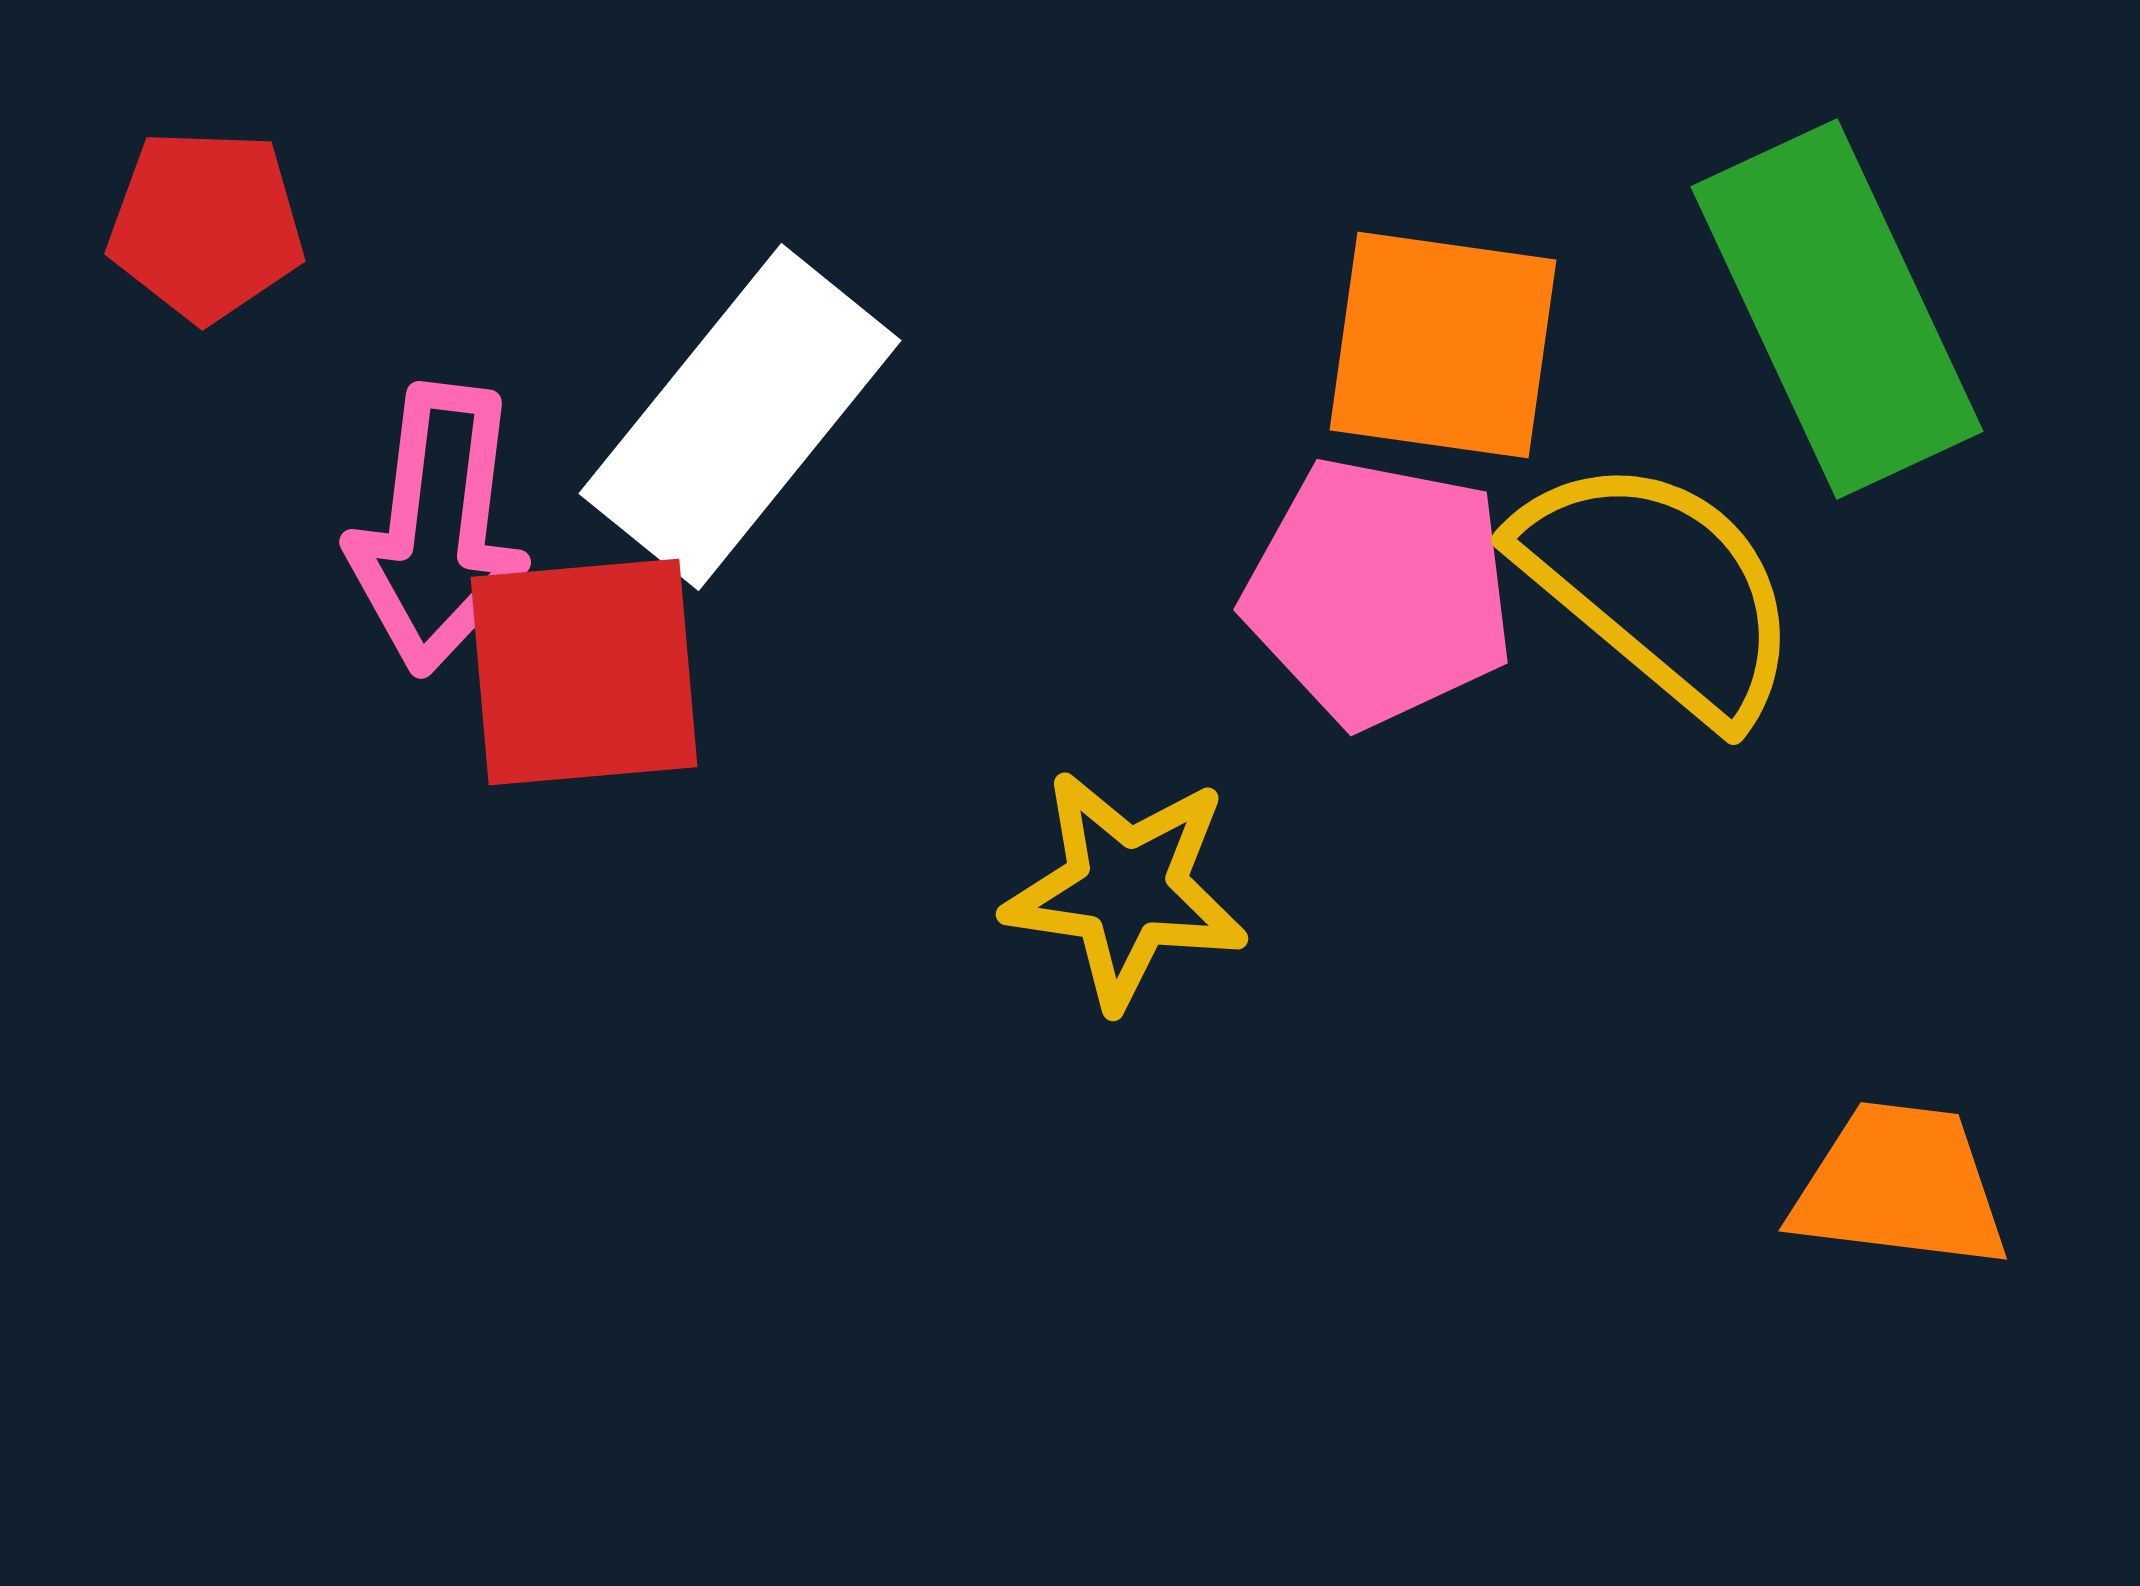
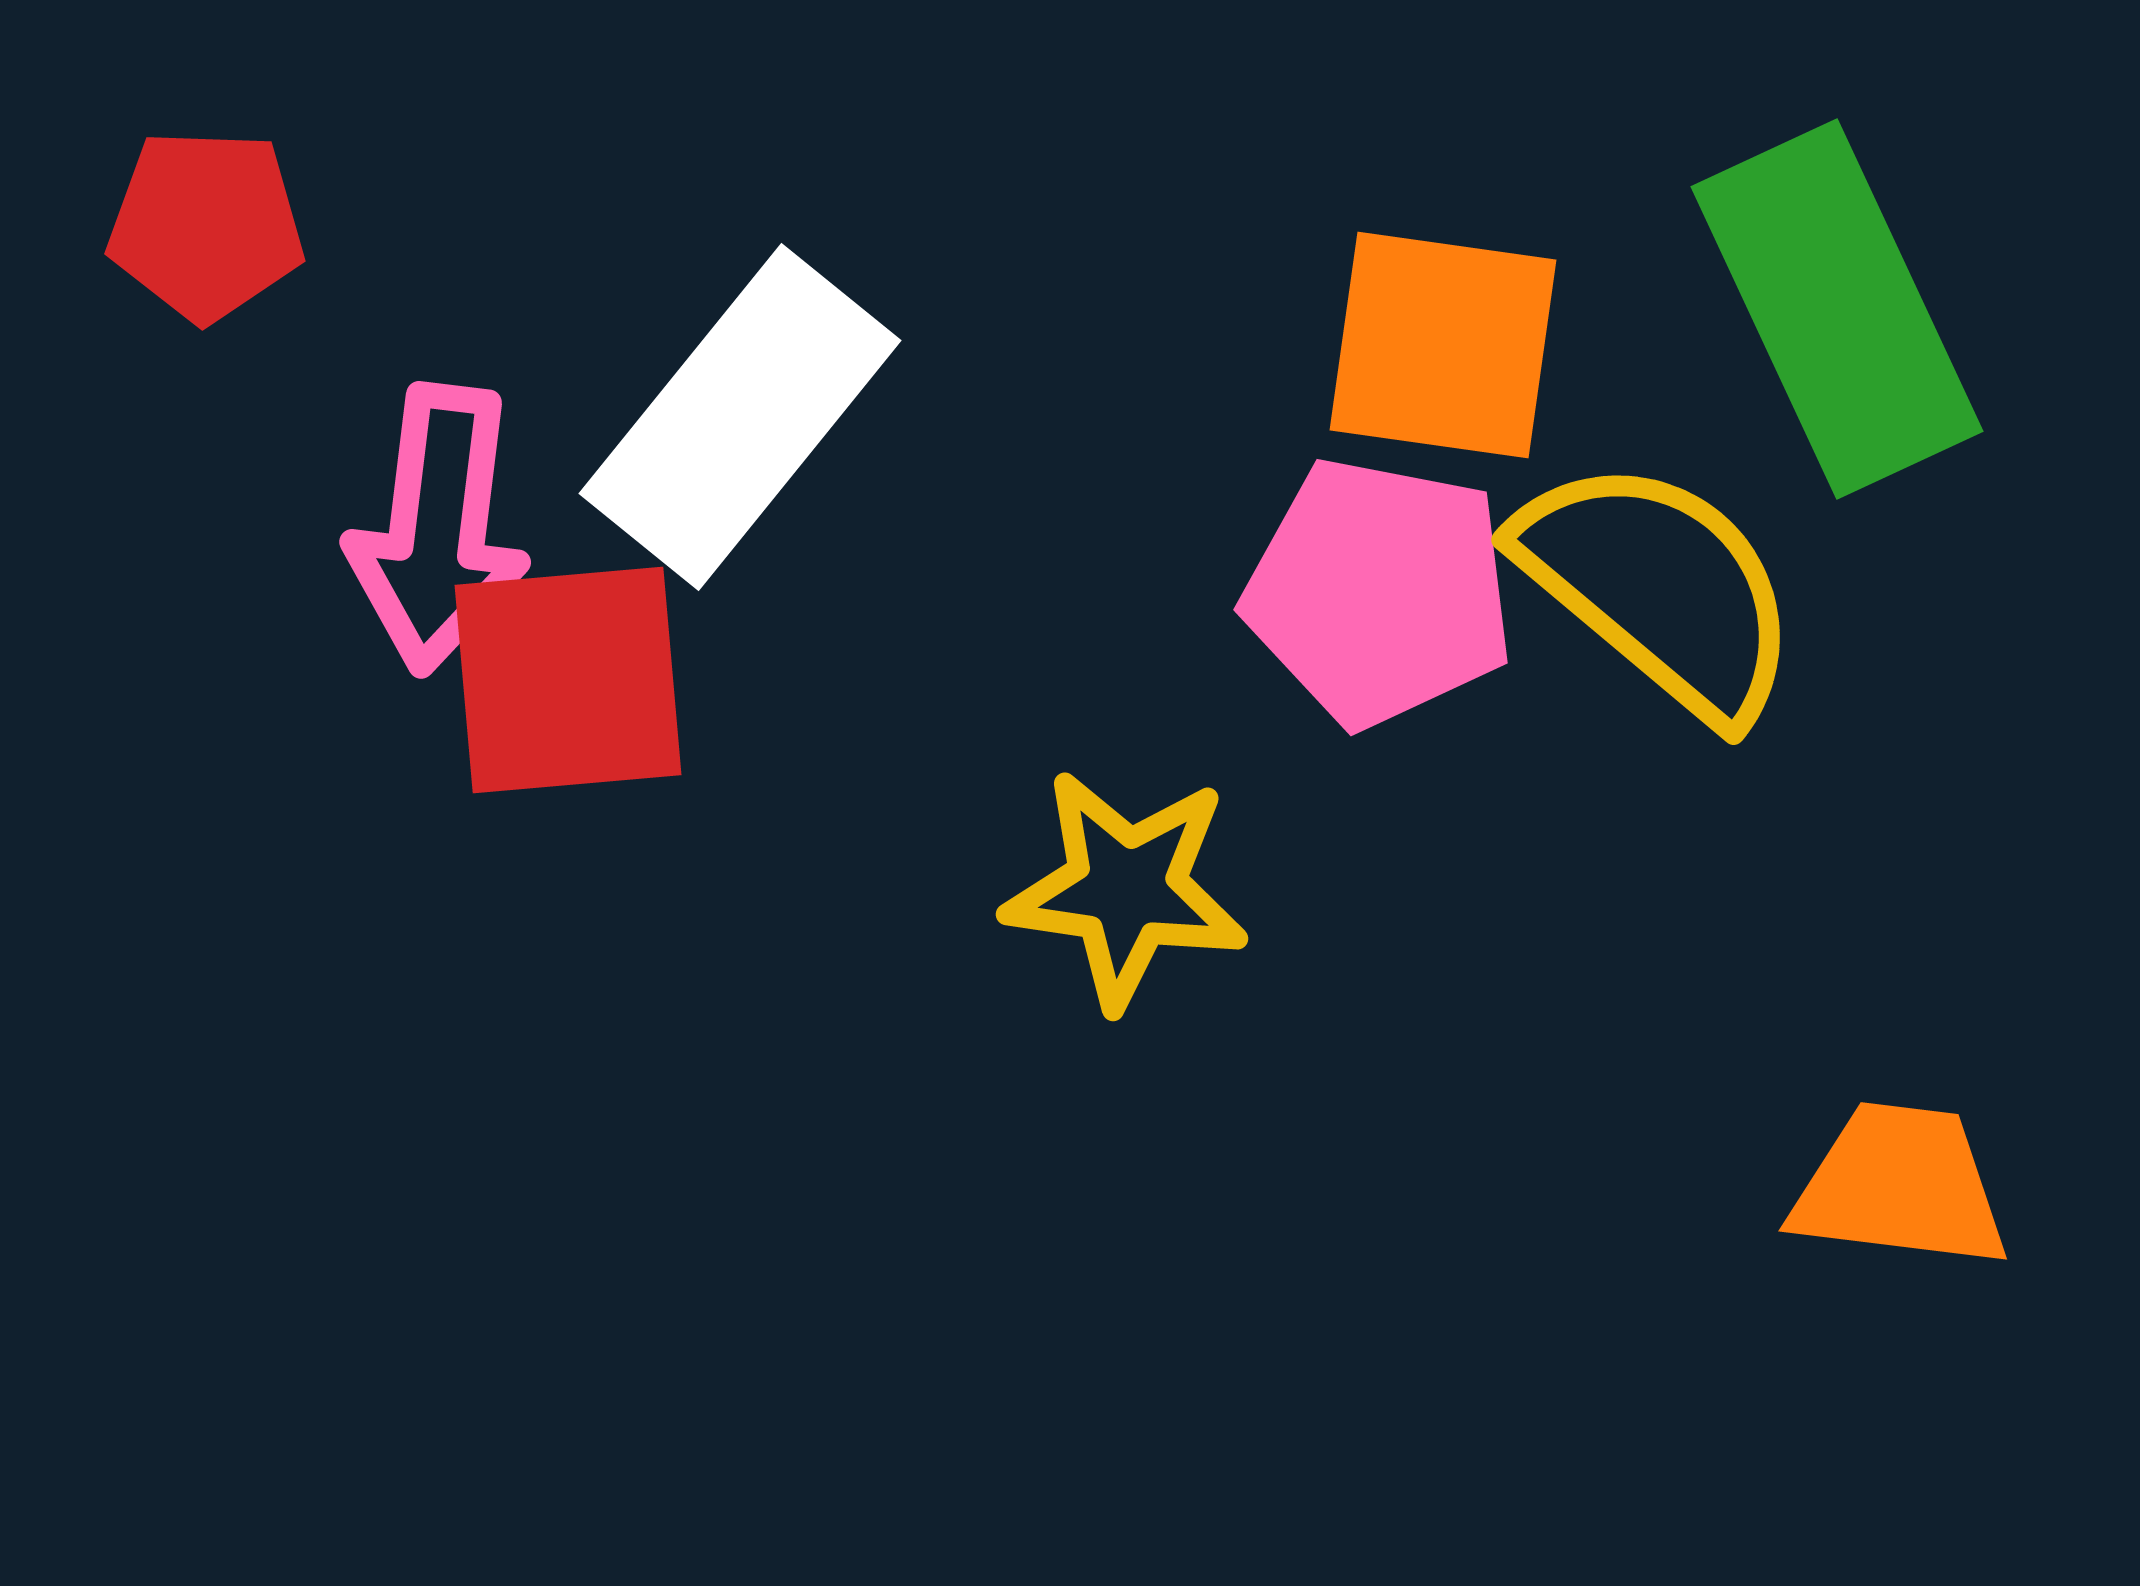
red square: moved 16 px left, 8 px down
